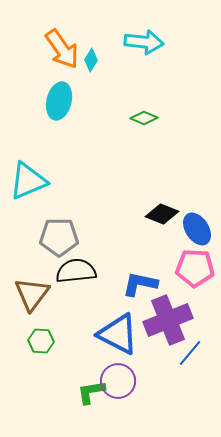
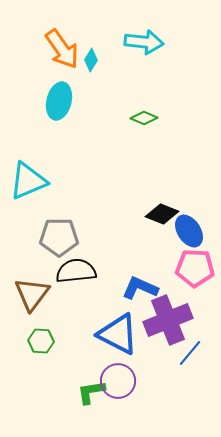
blue ellipse: moved 8 px left, 2 px down
blue L-shape: moved 4 px down; rotated 12 degrees clockwise
